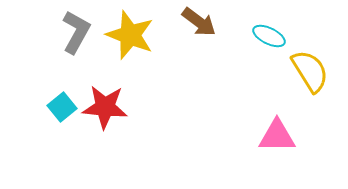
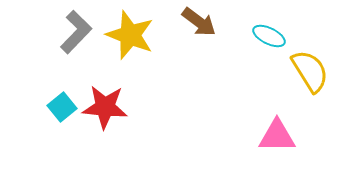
gray L-shape: rotated 15 degrees clockwise
